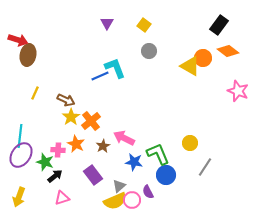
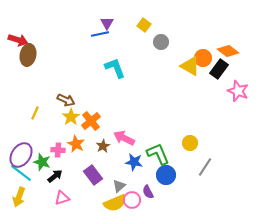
black rectangle: moved 44 px down
gray circle: moved 12 px right, 9 px up
blue line: moved 42 px up; rotated 12 degrees clockwise
yellow line: moved 20 px down
cyan line: moved 1 px right, 37 px down; rotated 60 degrees counterclockwise
green star: moved 3 px left
yellow semicircle: moved 2 px down
